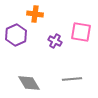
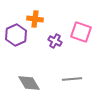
orange cross: moved 5 px down
pink square: rotated 10 degrees clockwise
